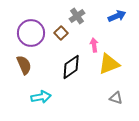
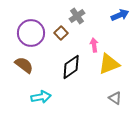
blue arrow: moved 3 px right, 1 px up
brown semicircle: rotated 30 degrees counterclockwise
gray triangle: moved 1 px left; rotated 16 degrees clockwise
